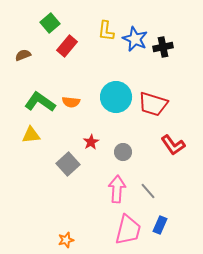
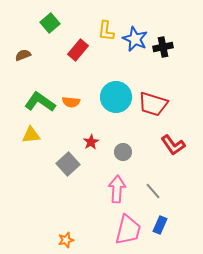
red rectangle: moved 11 px right, 4 px down
gray line: moved 5 px right
